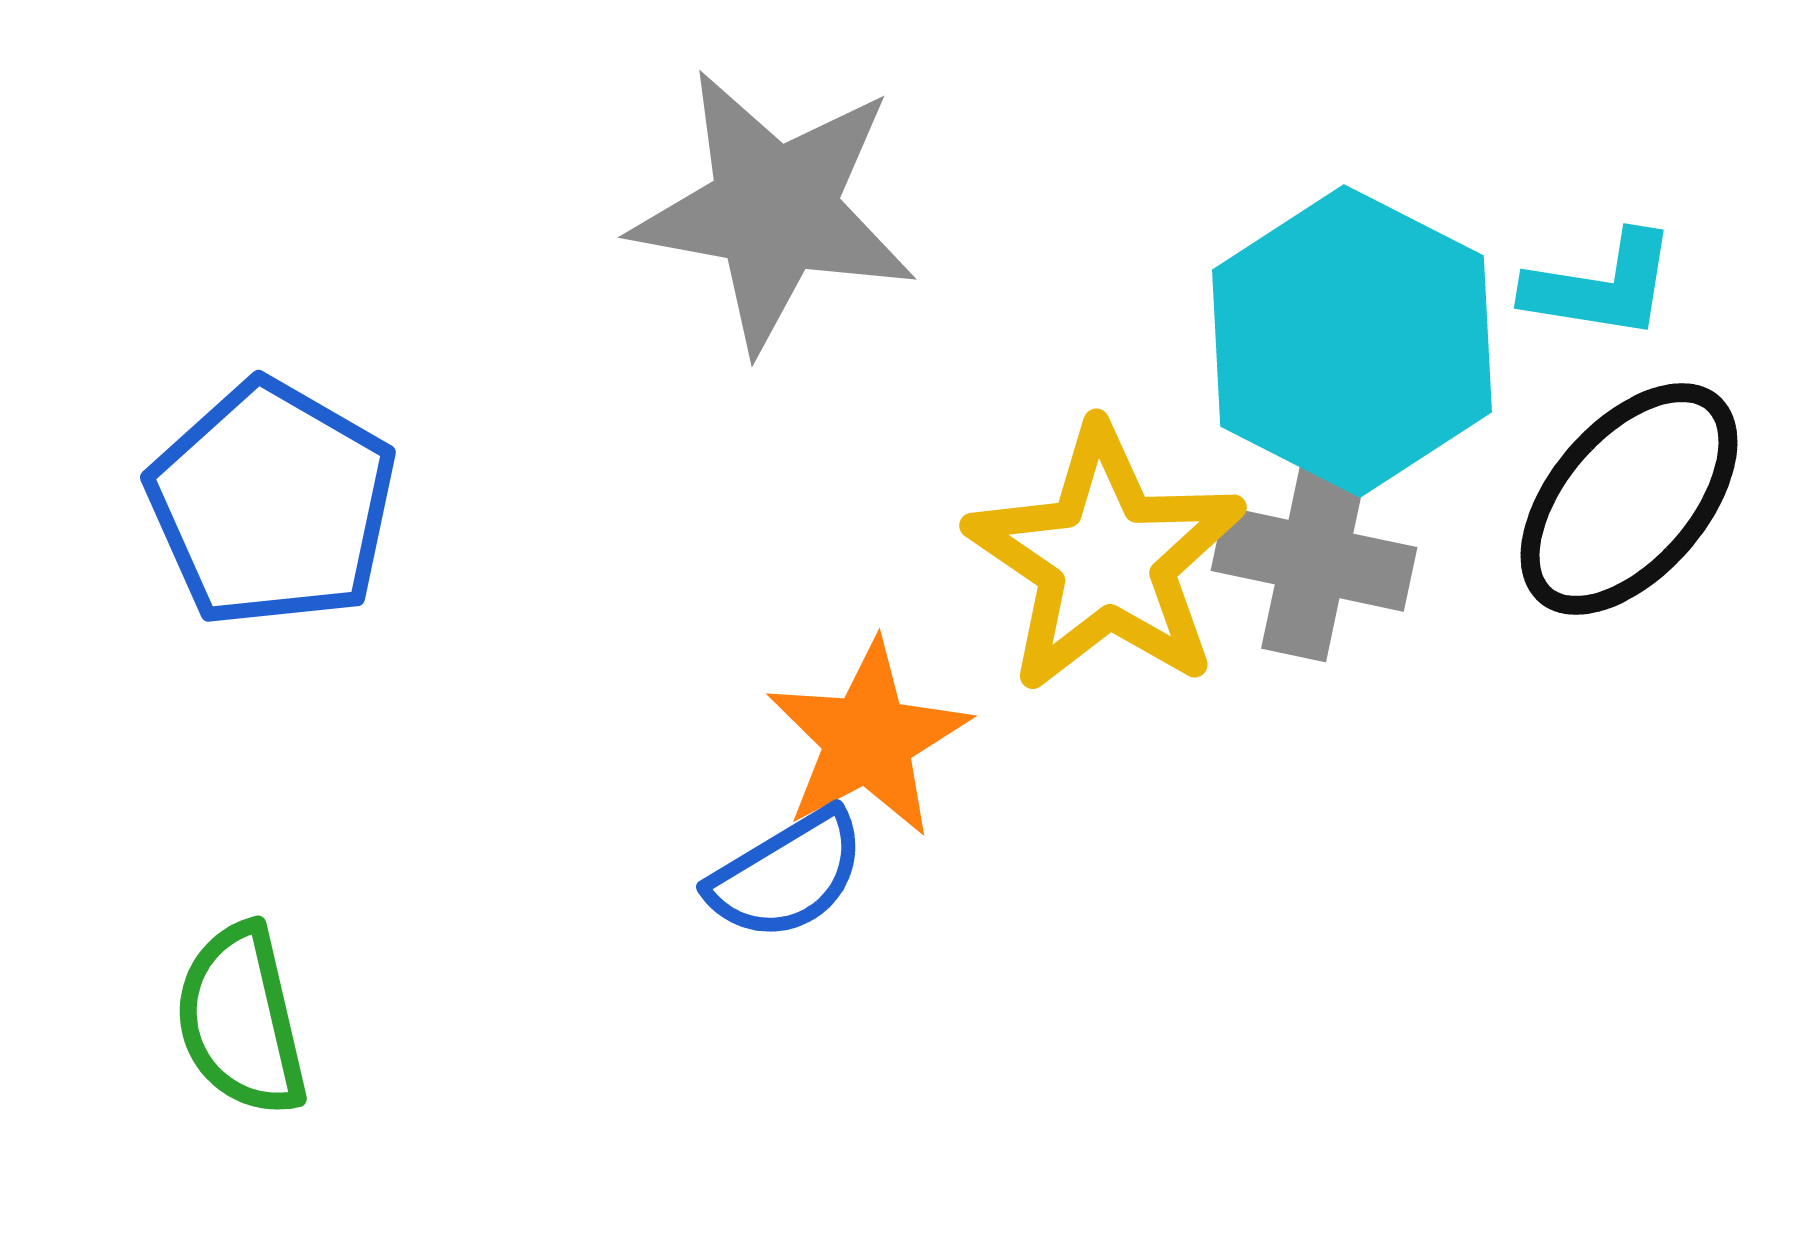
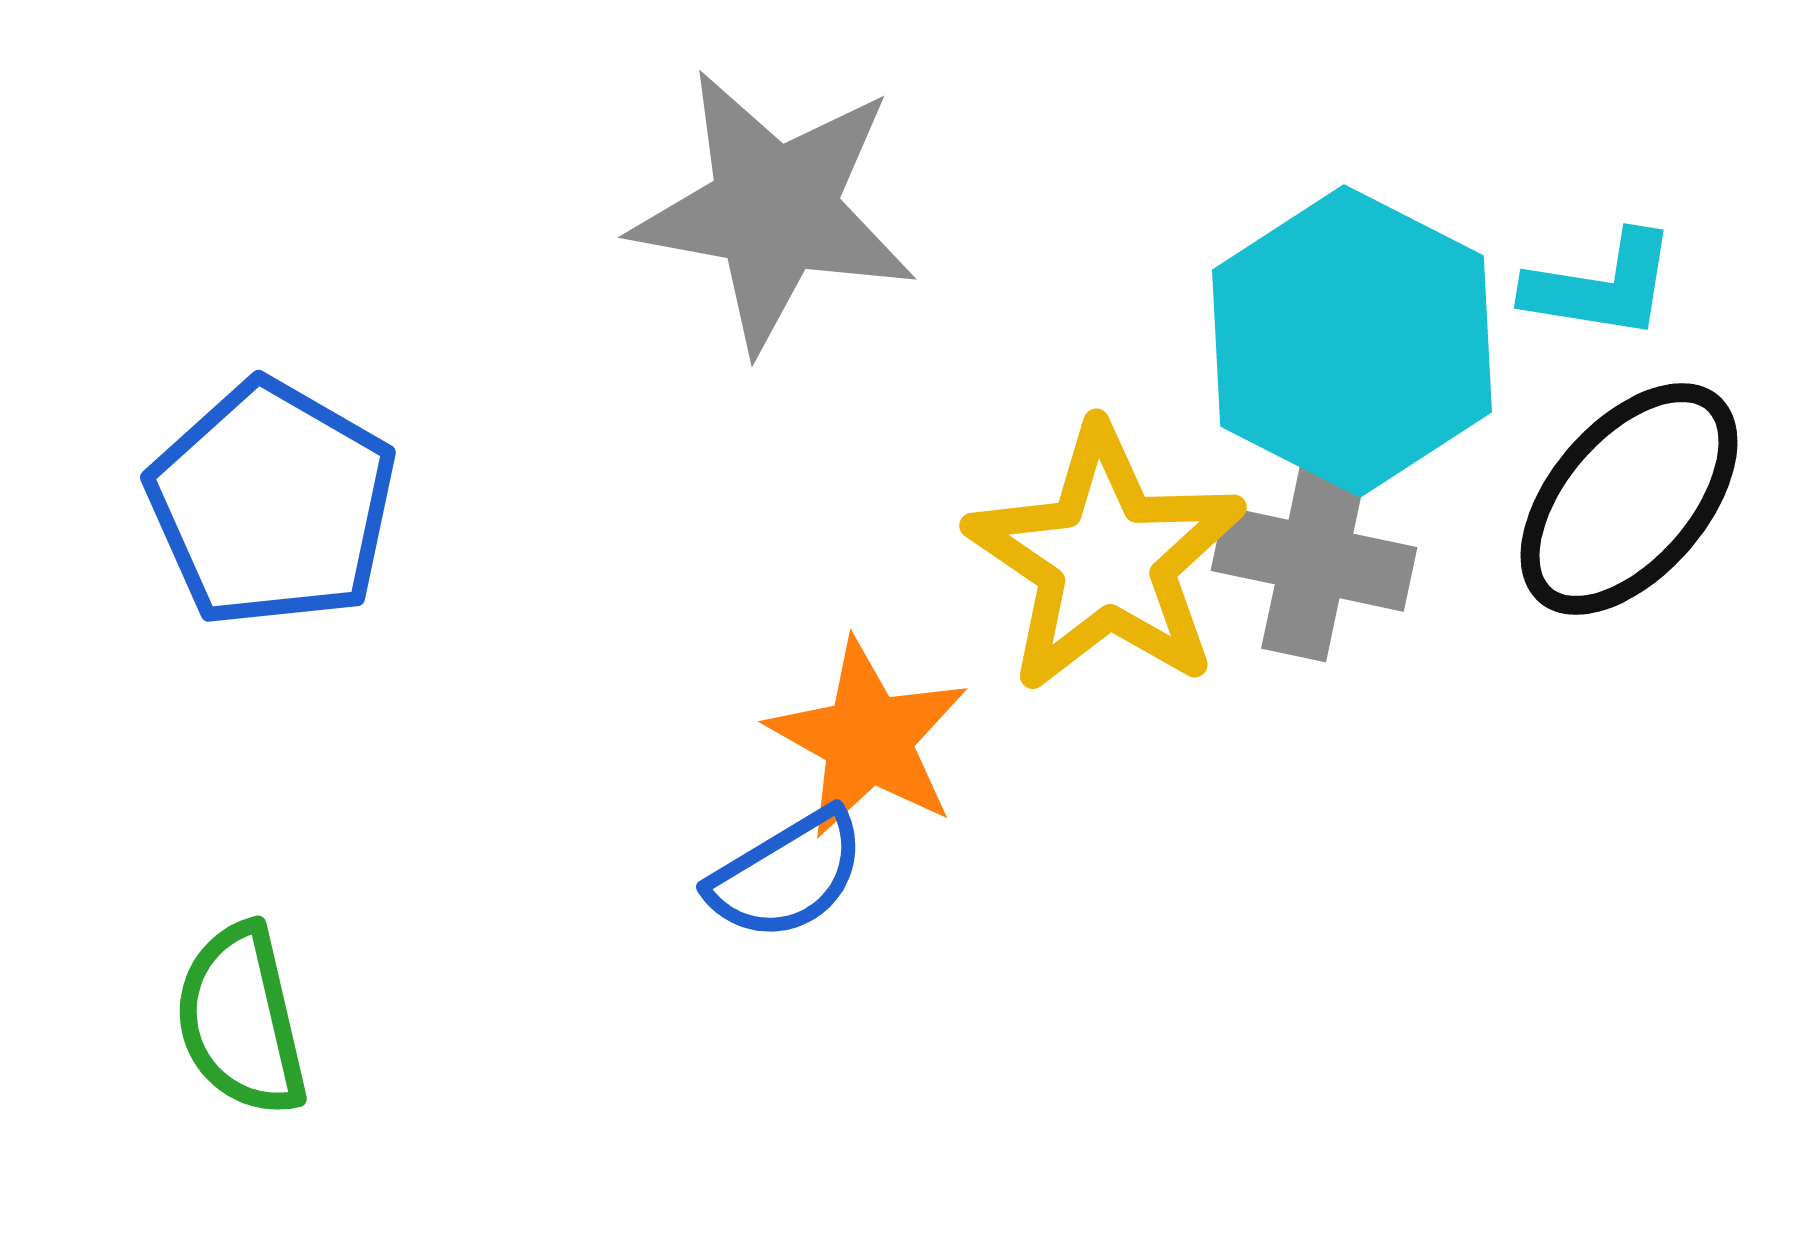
orange star: rotated 15 degrees counterclockwise
